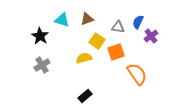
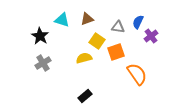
gray cross: moved 1 px right, 2 px up
